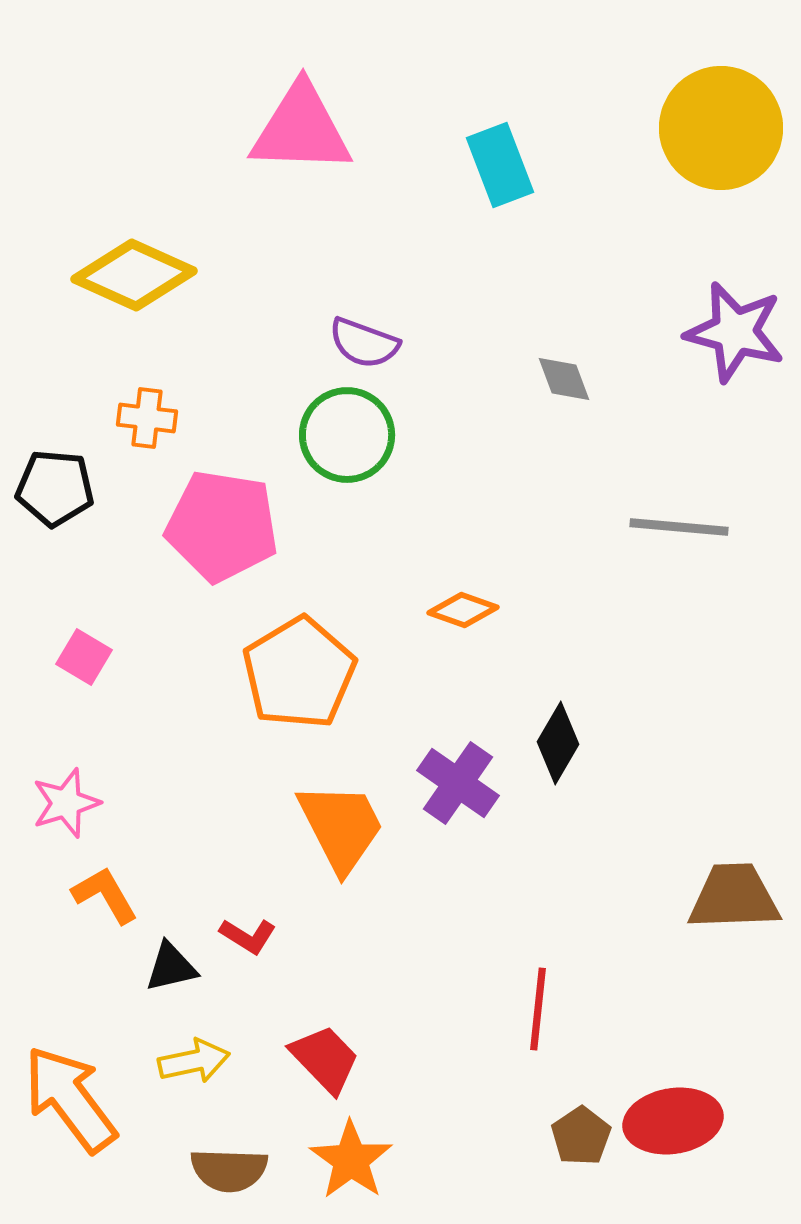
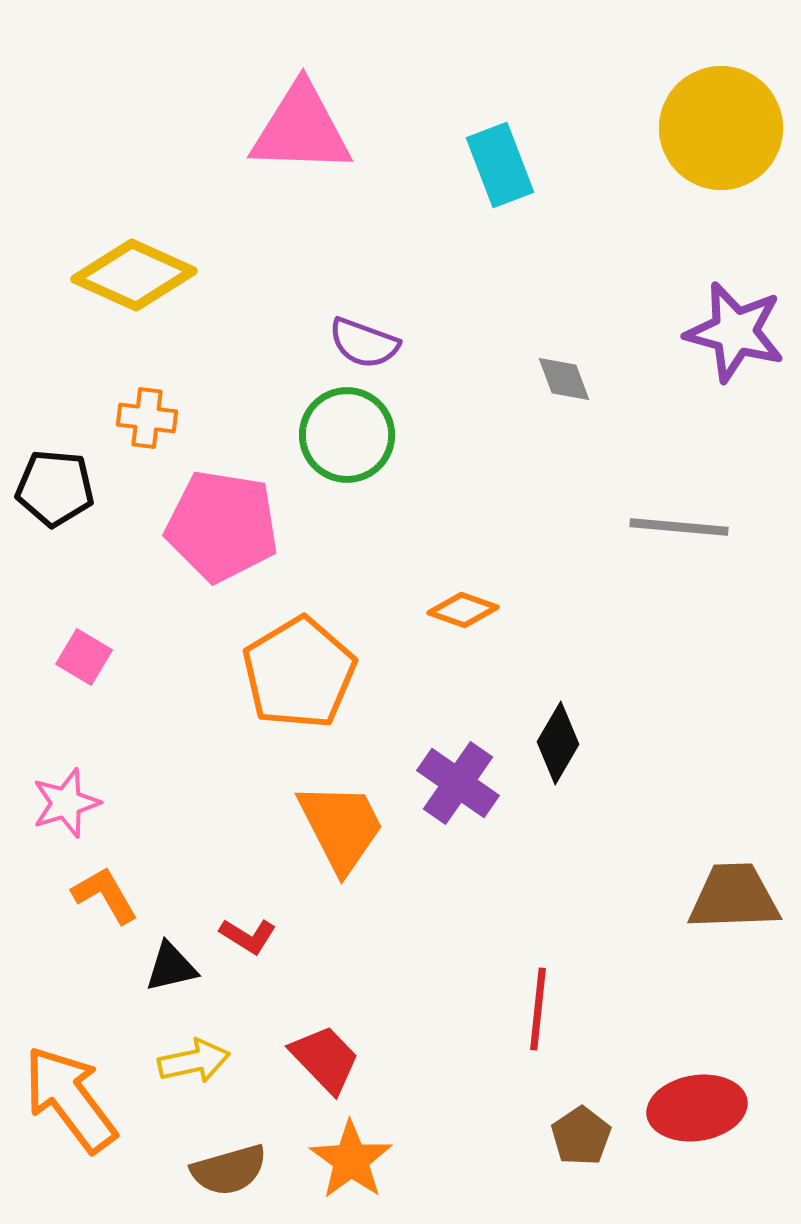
red ellipse: moved 24 px right, 13 px up
brown semicircle: rotated 18 degrees counterclockwise
